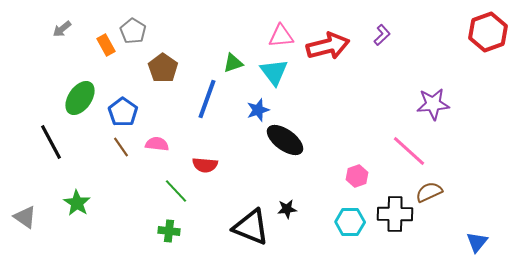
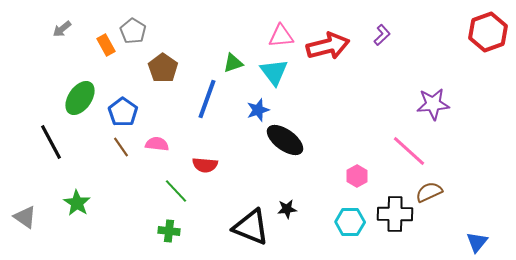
pink hexagon: rotated 10 degrees counterclockwise
